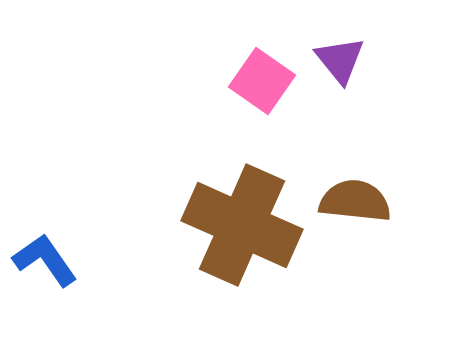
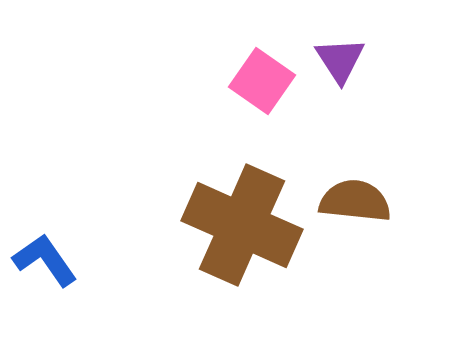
purple triangle: rotated 6 degrees clockwise
